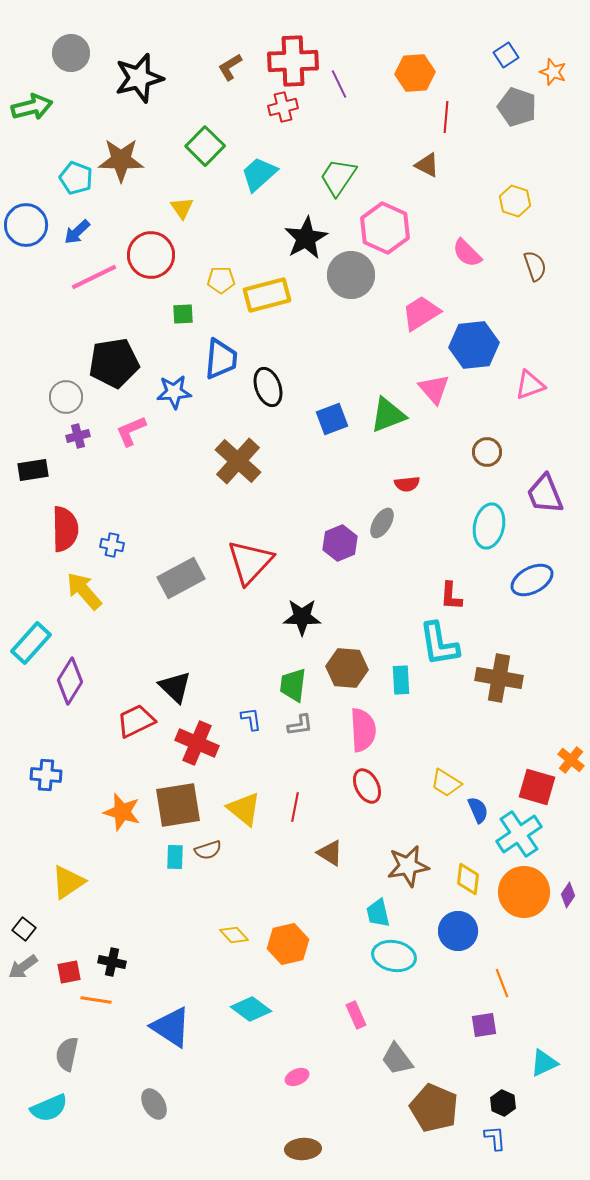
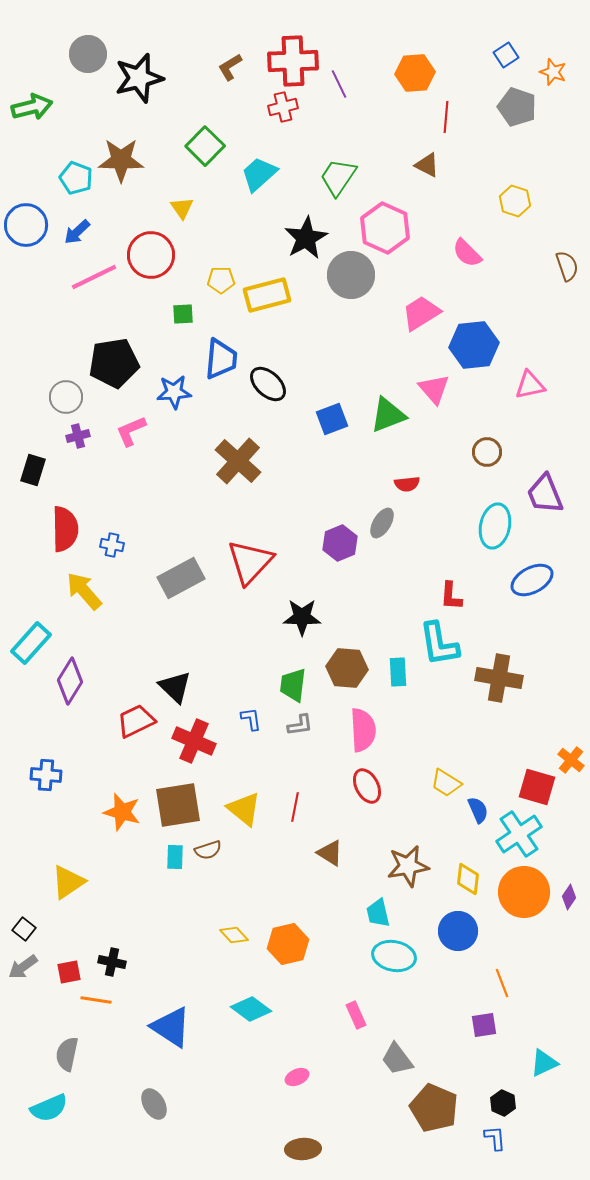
gray circle at (71, 53): moved 17 px right, 1 px down
brown semicircle at (535, 266): moved 32 px right
pink triangle at (530, 385): rotated 8 degrees clockwise
black ellipse at (268, 387): moved 3 px up; rotated 27 degrees counterclockwise
black rectangle at (33, 470): rotated 64 degrees counterclockwise
cyan ellipse at (489, 526): moved 6 px right
cyan rectangle at (401, 680): moved 3 px left, 8 px up
red cross at (197, 743): moved 3 px left, 2 px up
purple diamond at (568, 895): moved 1 px right, 2 px down
